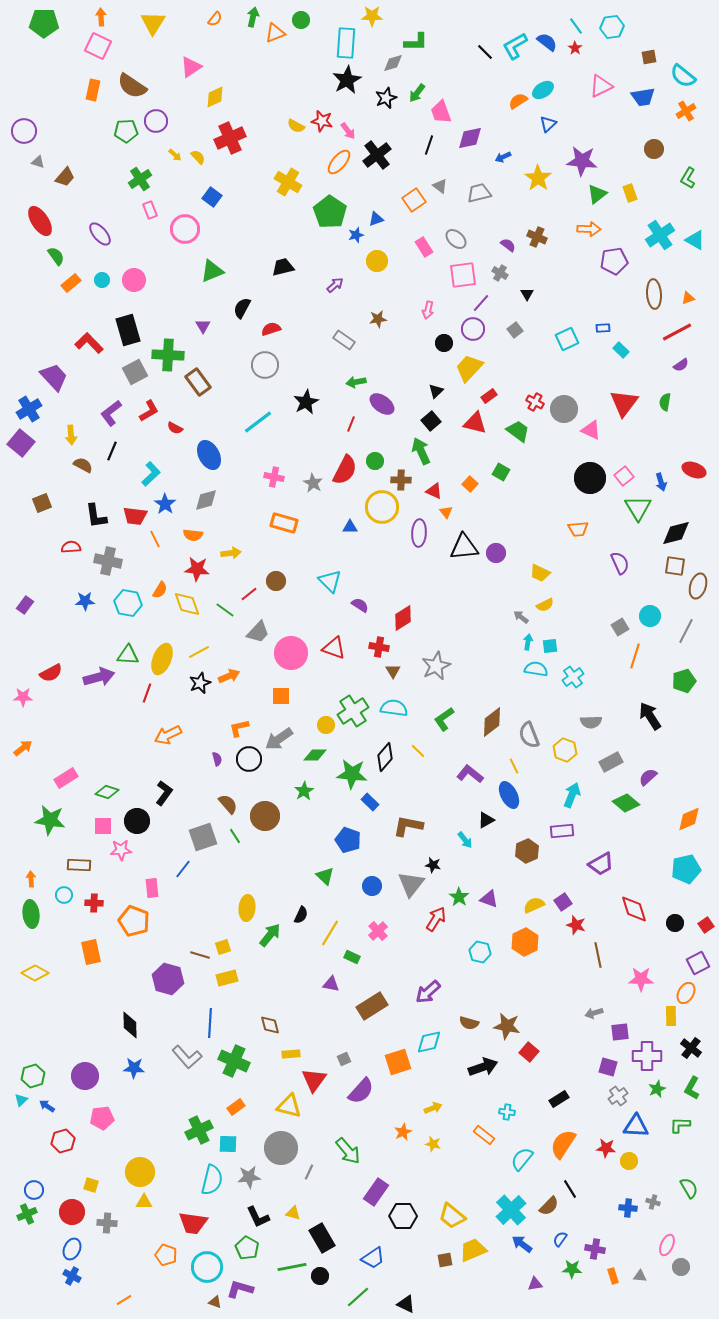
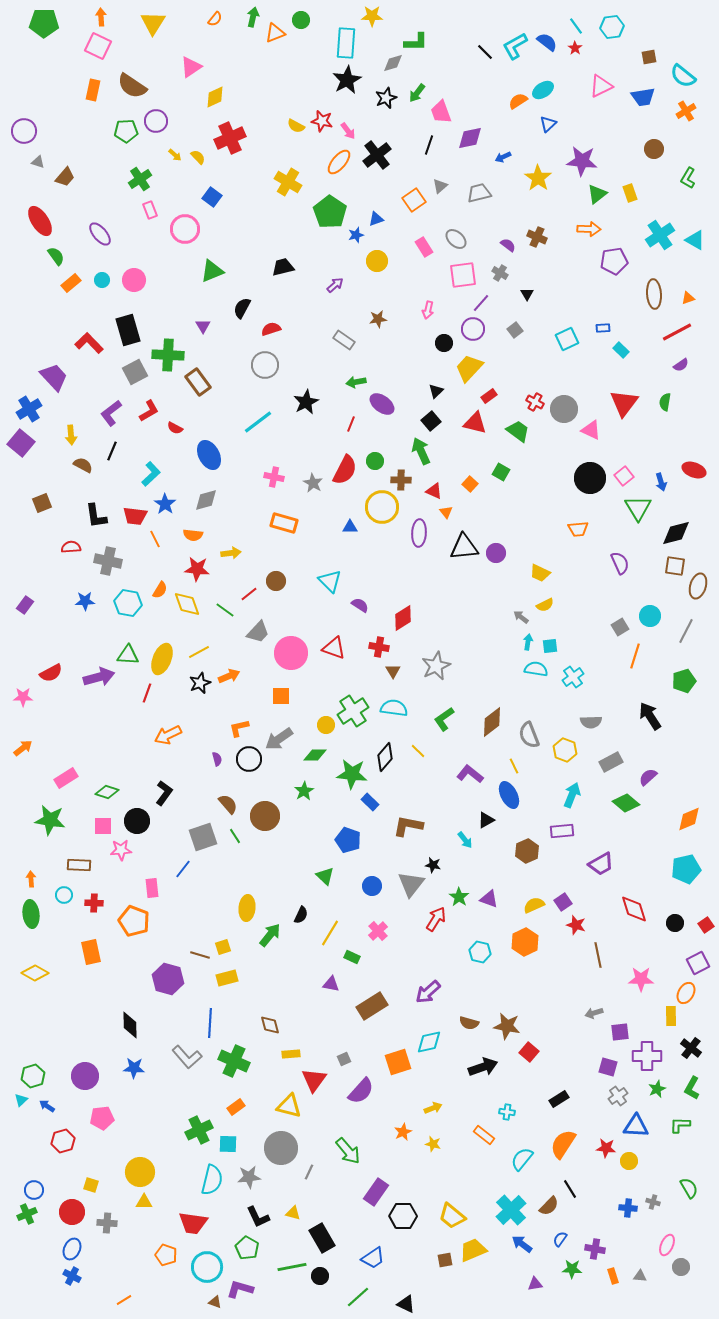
gray triangle at (440, 186): rotated 42 degrees clockwise
